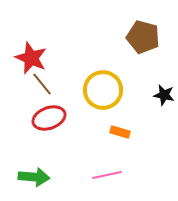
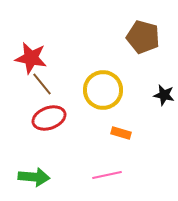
red star: rotated 12 degrees counterclockwise
orange rectangle: moved 1 px right, 1 px down
